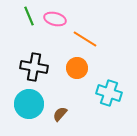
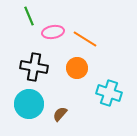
pink ellipse: moved 2 px left, 13 px down; rotated 25 degrees counterclockwise
